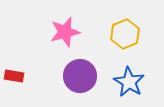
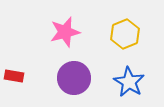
purple circle: moved 6 px left, 2 px down
